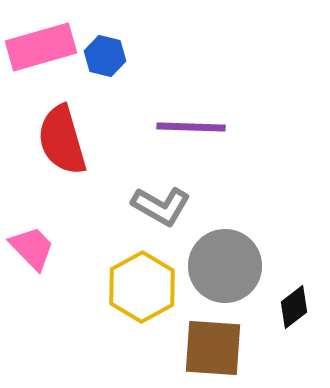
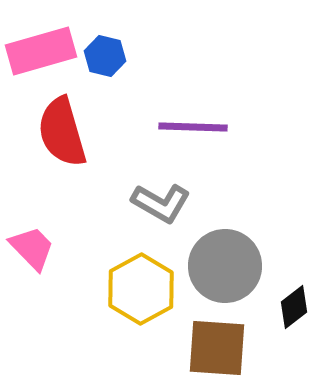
pink rectangle: moved 4 px down
purple line: moved 2 px right
red semicircle: moved 8 px up
gray L-shape: moved 3 px up
yellow hexagon: moved 1 px left, 2 px down
brown square: moved 4 px right
